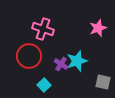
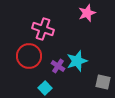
pink star: moved 11 px left, 15 px up
purple cross: moved 3 px left, 2 px down
cyan square: moved 1 px right, 3 px down
